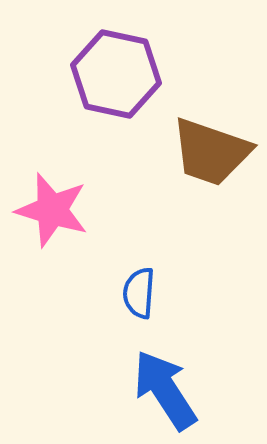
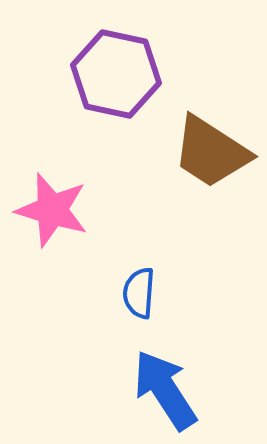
brown trapezoid: rotated 14 degrees clockwise
